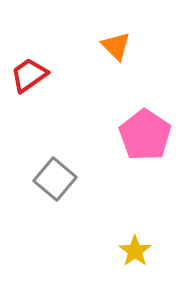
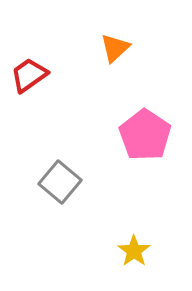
orange triangle: moved 1 px left, 2 px down; rotated 32 degrees clockwise
gray square: moved 5 px right, 3 px down
yellow star: moved 1 px left
